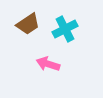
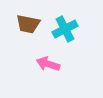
brown trapezoid: rotated 45 degrees clockwise
